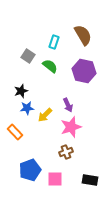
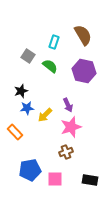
blue pentagon: rotated 10 degrees clockwise
